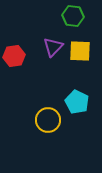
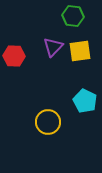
yellow square: rotated 10 degrees counterclockwise
red hexagon: rotated 10 degrees clockwise
cyan pentagon: moved 8 px right, 1 px up
yellow circle: moved 2 px down
